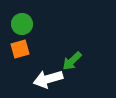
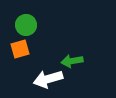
green circle: moved 4 px right, 1 px down
green arrow: rotated 35 degrees clockwise
